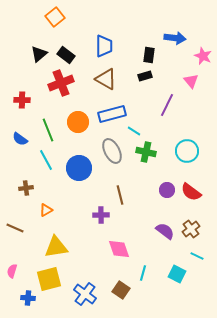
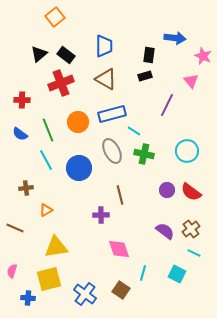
blue semicircle at (20, 139): moved 5 px up
green cross at (146, 152): moved 2 px left, 2 px down
cyan line at (197, 256): moved 3 px left, 3 px up
